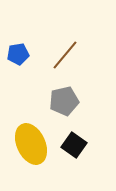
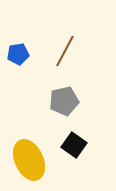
brown line: moved 4 px up; rotated 12 degrees counterclockwise
yellow ellipse: moved 2 px left, 16 px down
